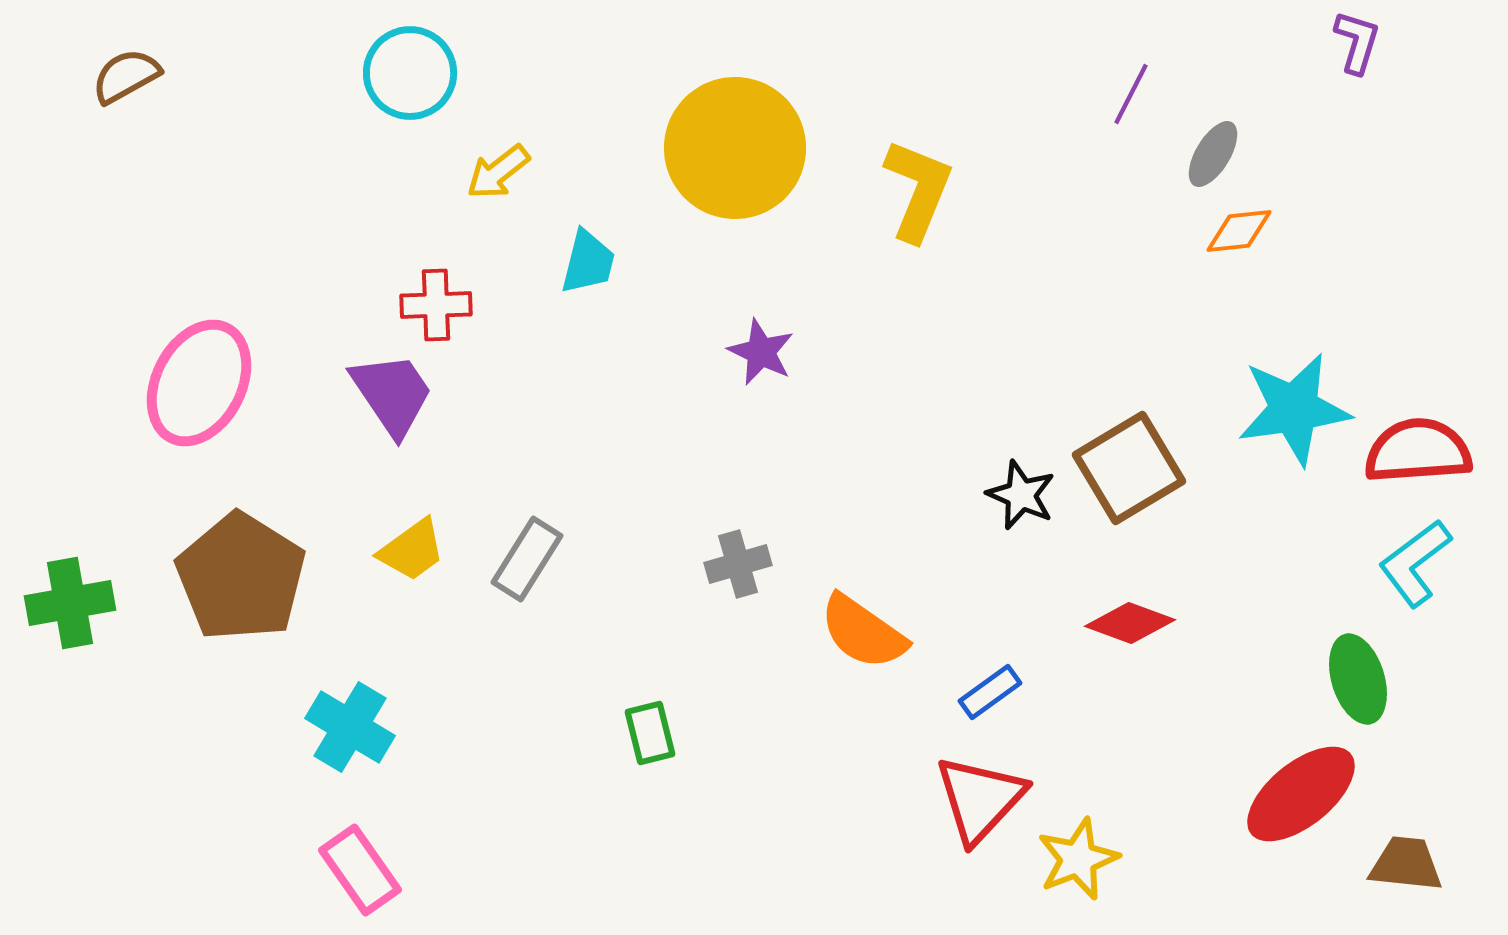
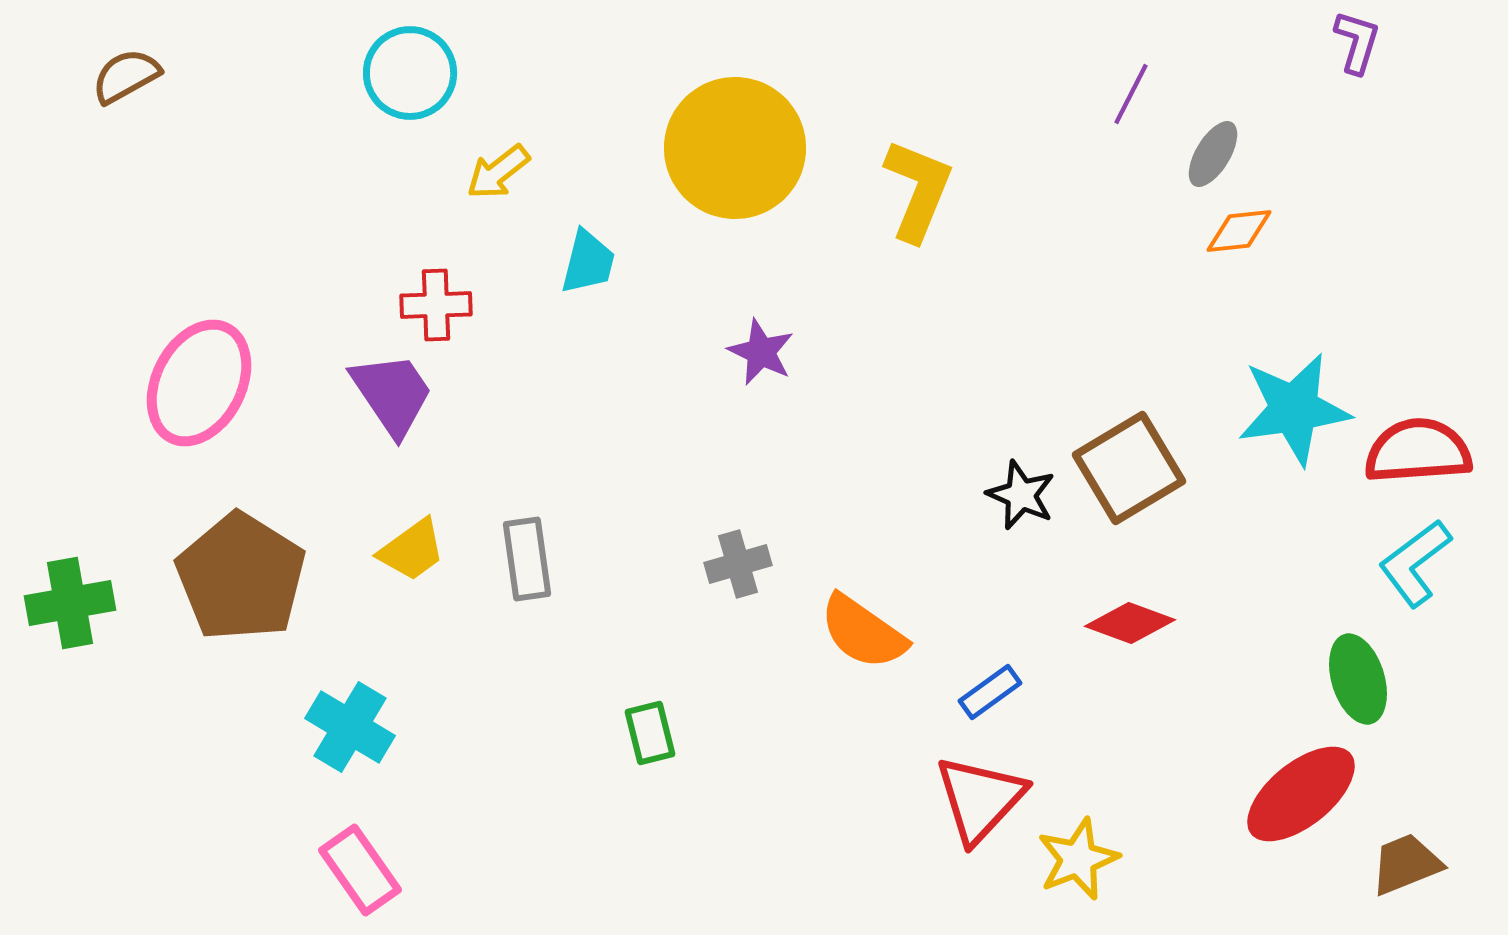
gray rectangle: rotated 40 degrees counterclockwise
brown trapezoid: rotated 28 degrees counterclockwise
